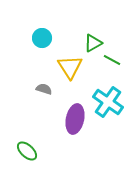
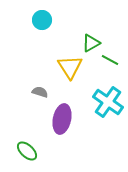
cyan circle: moved 18 px up
green triangle: moved 2 px left
green line: moved 2 px left
gray semicircle: moved 4 px left, 3 px down
purple ellipse: moved 13 px left
